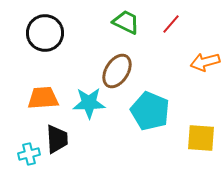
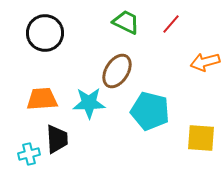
orange trapezoid: moved 1 px left, 1 px down
cyan pentagon: rotated 9 degrees counterclockwise
